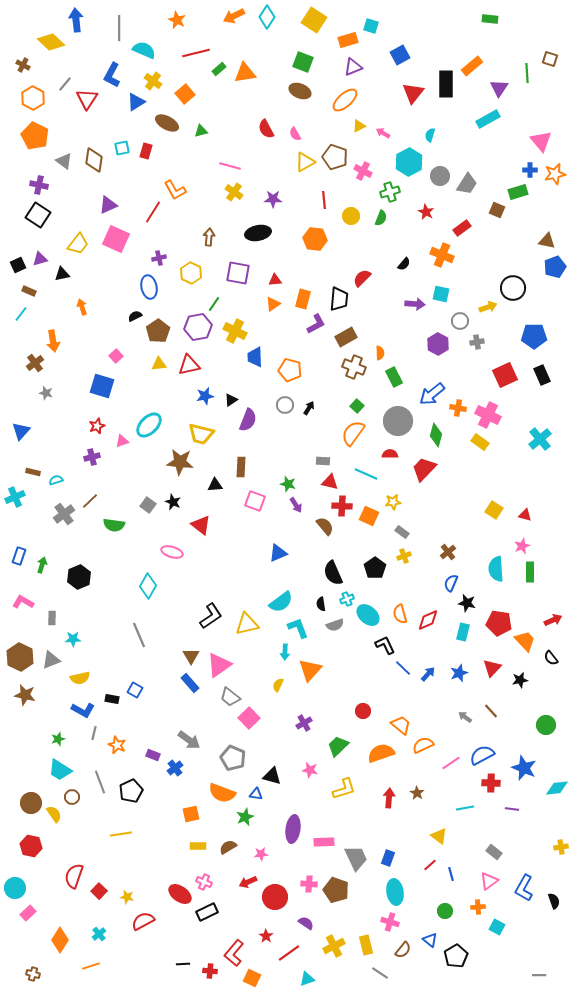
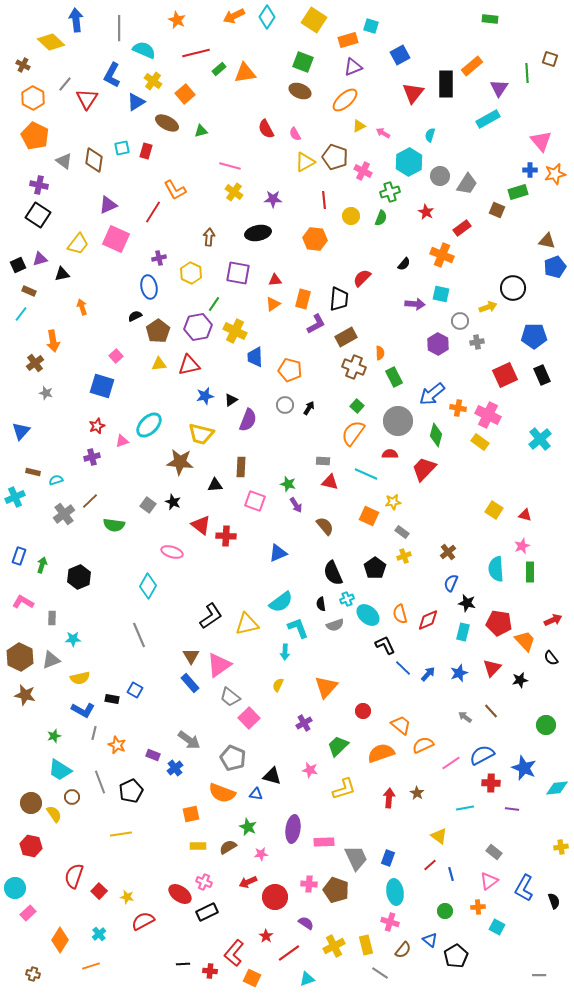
red cross at (342, 506): moved 116 px left, 30 px down
orange triangle at (310, 670): moved 16 px right, 17 px down
green star at (58, 739): moved 4 px left, 3 px up
green star at (245, 817): moved 3 px right, 10 px down; rotated 24 degrees counterclockwise
